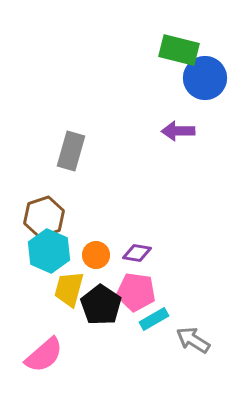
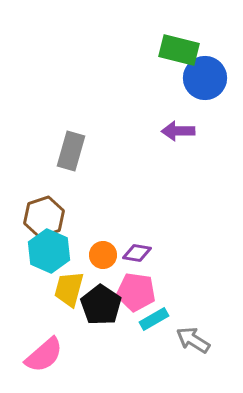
orange circle: moved 7 px right
